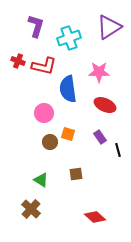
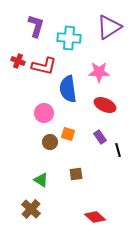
cyan cross: rotated 25 degrees clockwise
